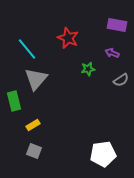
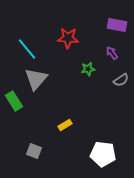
red star: rotated 20 degrees counterclockwise
purple arrow: rotated 32 degrees clockwise
green rectangle: rotated 18 degrees counterclockwise
yellow rectangle: moved 32 px right
white pentagon: rotated 15 degrees clockwise
